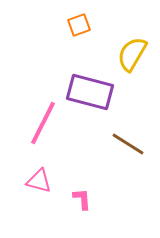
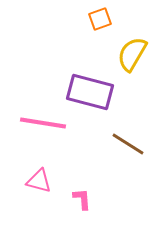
orange square: moved 21 px right, 6 px up
pink line: rotated 72 degrees clockwise
